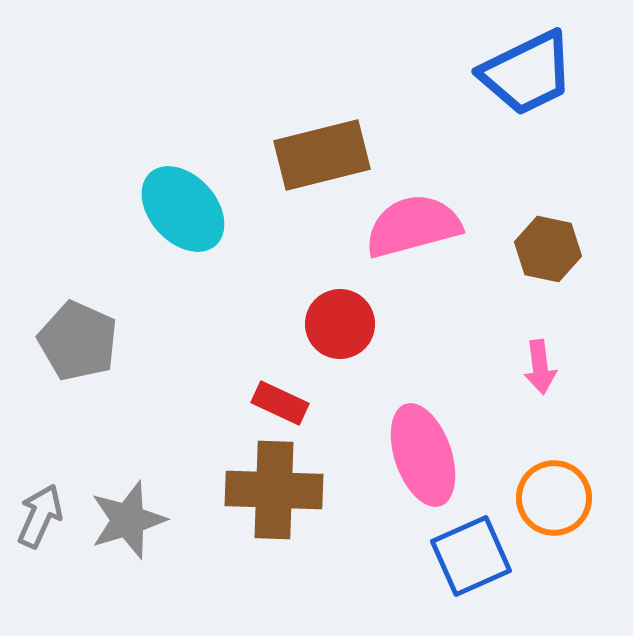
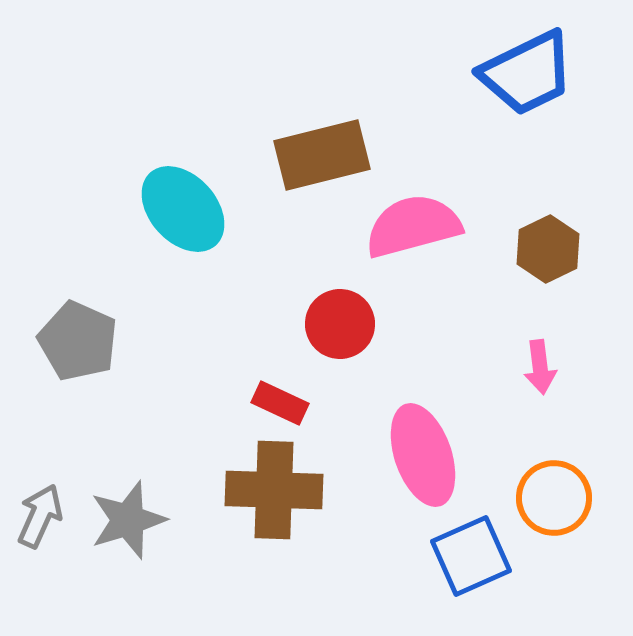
brown hexagon: rotated 22 degrees clockwise
